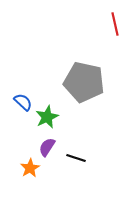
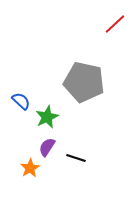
red line: rotated 60 degrees clockwise
blue semicircle: moved 2 px left, 1 px up
